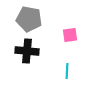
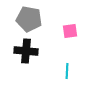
pink square: moved 4 px up
black cross: moved 1 px left
